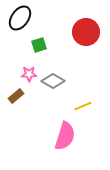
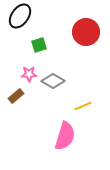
black ellipse: moved 2 px up
